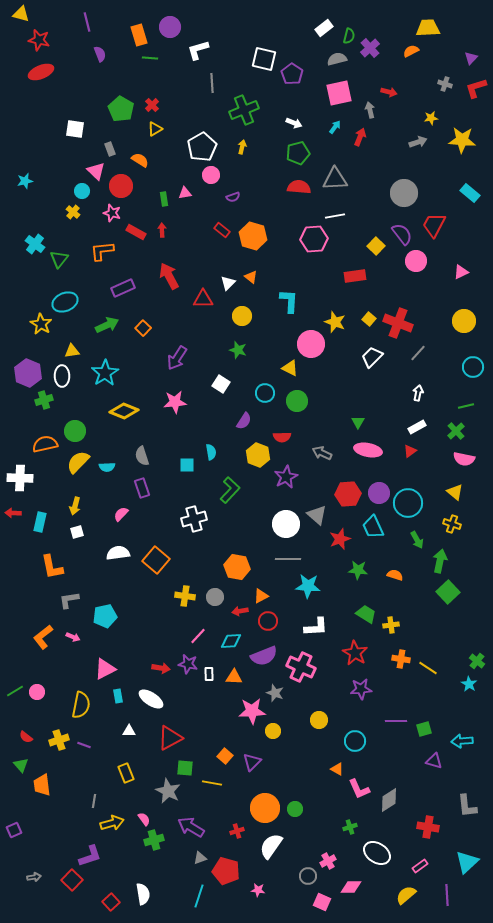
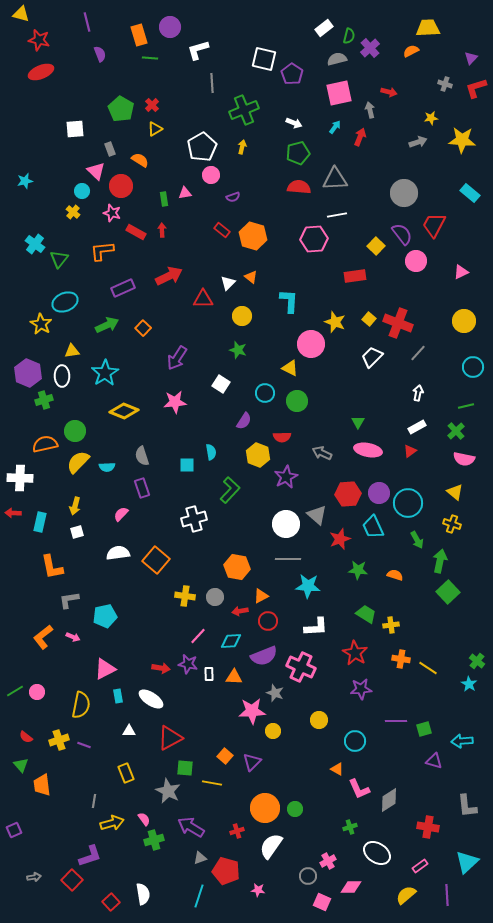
white square at (75, 129): rotated 12 degrees counterclockwise
white line at (335, 216): moved 2 px right, 1 px up
red arrow at (169, 276): rotated 92 degrees clockwise
